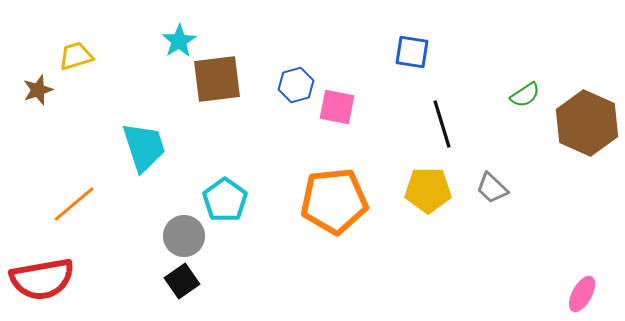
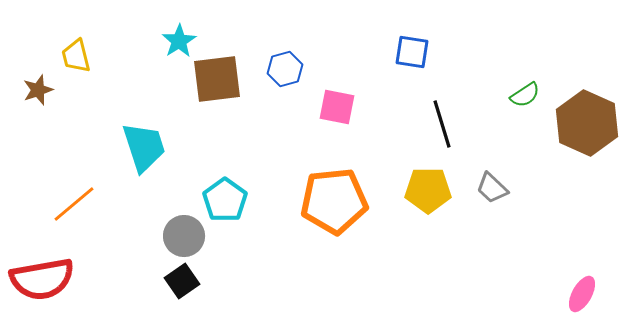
yellow trapezoid: rotated 87 degrees counterclockwise
blue hexagon: moved 11 px left, 16 px up
